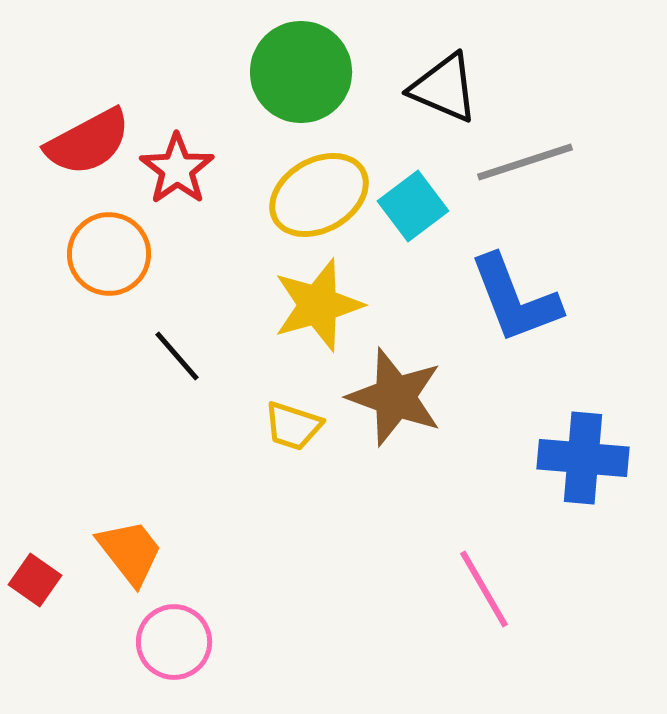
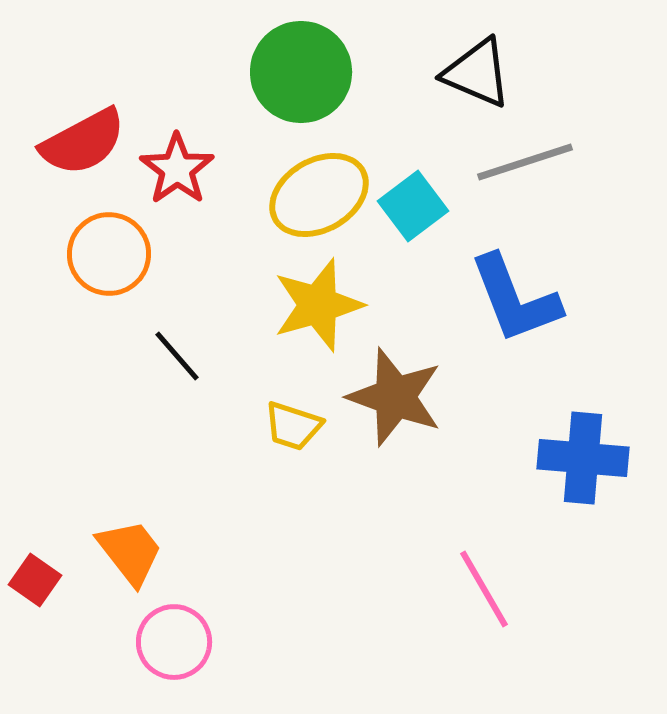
black triangle: moved 33 px right, 15 px up
red semicircle: moved 5 px left
